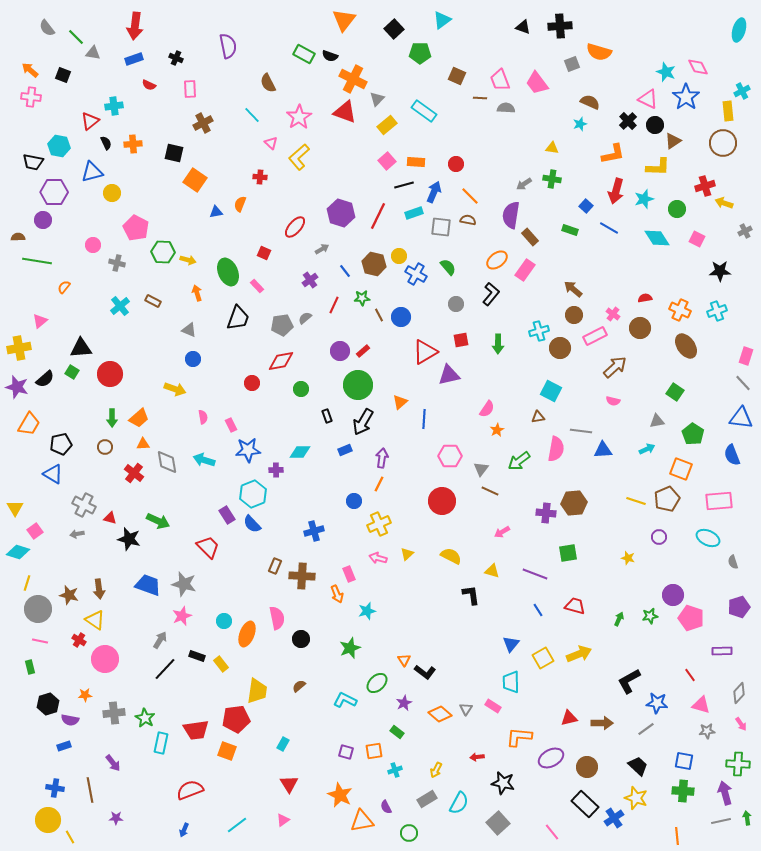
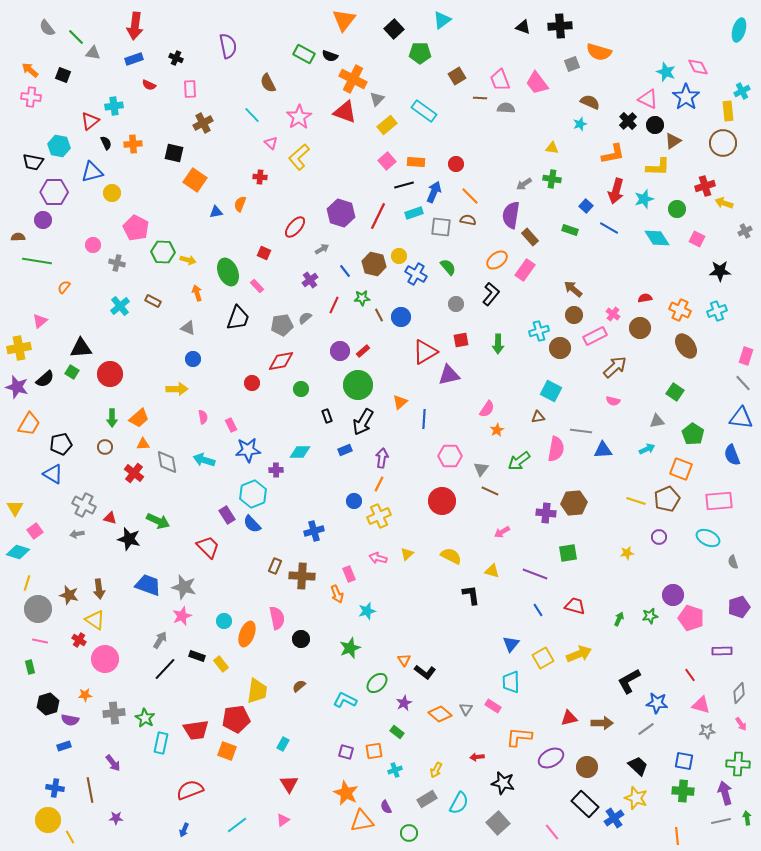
brown square at (457, 76): rotated 36 degrees clockwise
gray triangle at (189, 330): moved 1 px left, 2 px up
yellow arrow at (175, 389): moved 2 px right; rotated 20 degrees counterclockwise
yellow cross at (379, 524): moved 8 px up
yellow star at (628, 558): moved 1 px left, 5 px up; rotated 24 degrees counterclockwise
gray star at (184, 584): moved 3 px down
orange star at (340, 795): moved 6 px right, 2 px up
